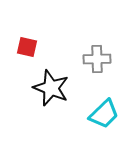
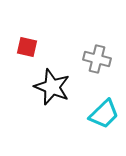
gray cross: rotated 16 degrees clockwise
black star: moved 1 px right, 1 px up
